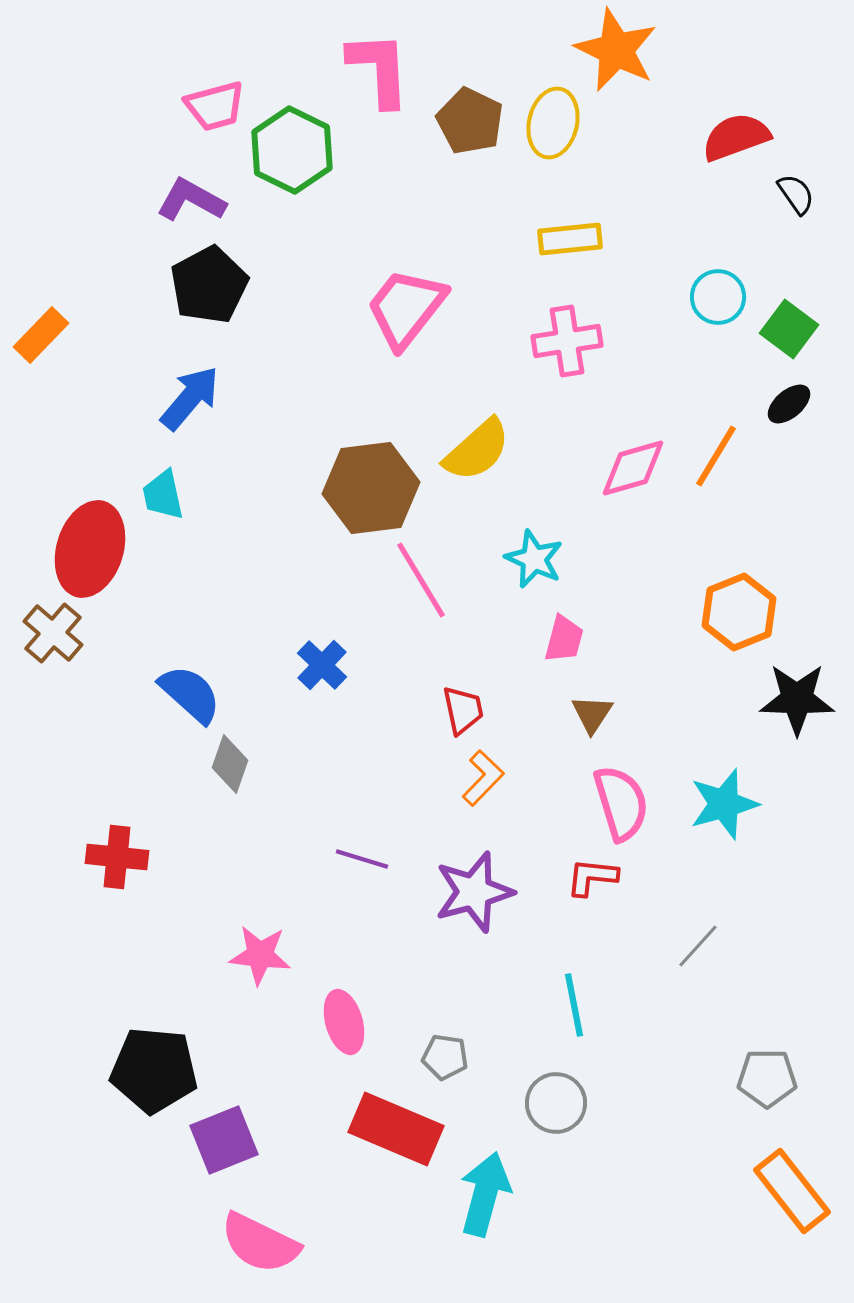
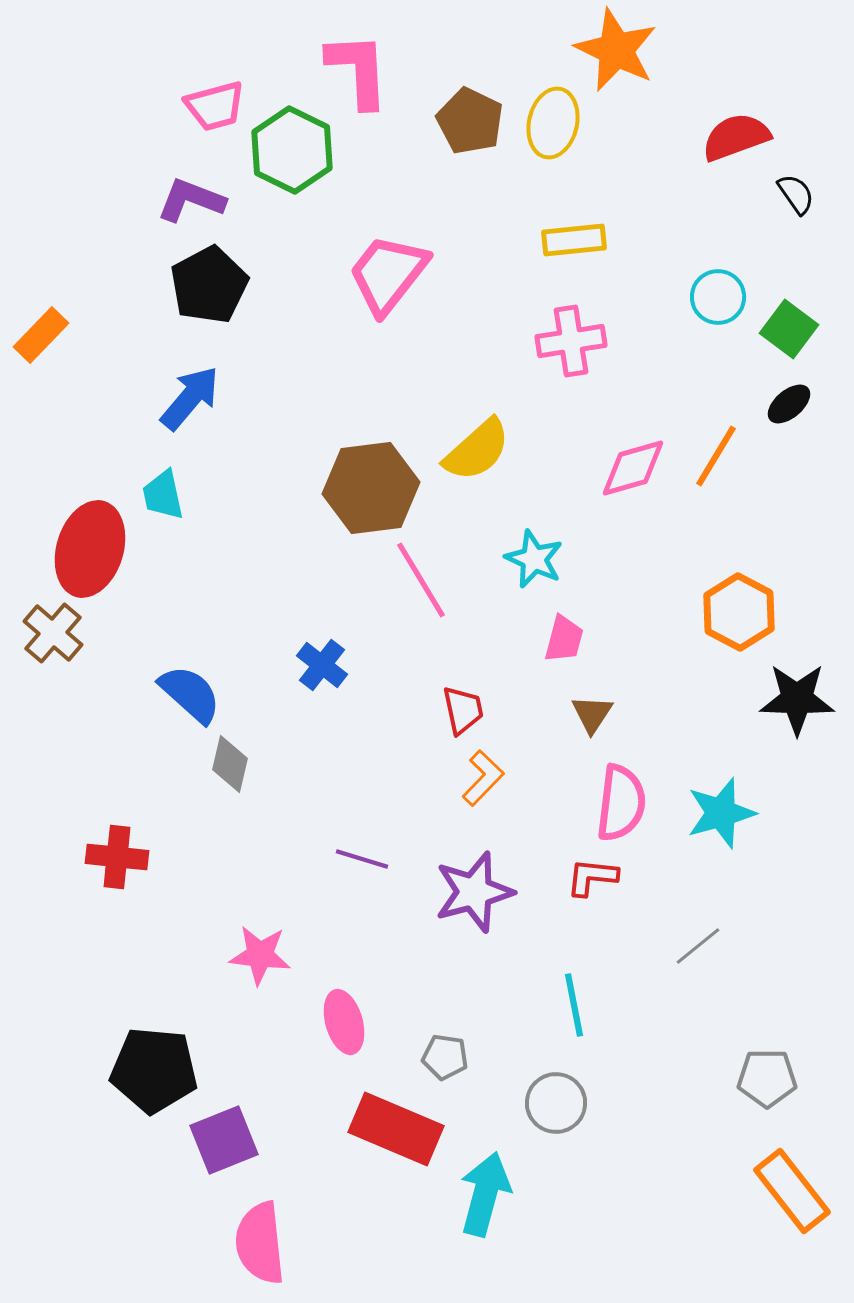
pink L-shape at (379, 69): moved 21 px left, 1 px down
purple L-shape at (191, 200): rotated 8 degrees counterclockwise
yellow rectangle at (570, 239): moved 4 px right, 1 px down
pink trapezoid at (406, 308): moved 18 px left, 34 px up
pink cross at (567, 341): moved 4 px right
orange hexagon at (739, 612): rotated 10 degrees counterclockwise
blue cross at (322, 665): rotated 6 degrees counterclockwise
gray diamond at (230, 764): rotated 6 degrees counterclockwise
pink semicircle at (621, 803): rotated 24 degrees clockwise
cyan star at (724, 804): moved 3 px left, 9 px down
gray line at (698, 946): rotated 9 degrees clockwise
pink semicircle at (260, 1243): rotated 58 degrees clockwise
